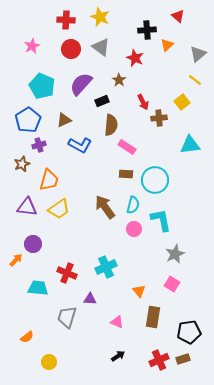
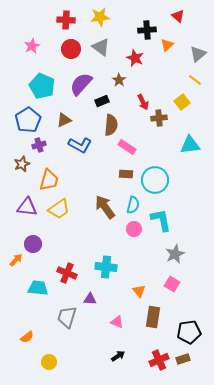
yellow star at (100, 17): rotated 30 degrees counterclockwise
cyan cross at (106, 267): rotated 30 degrees clockwise
